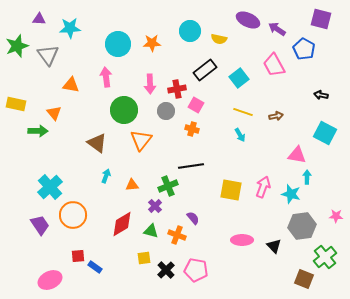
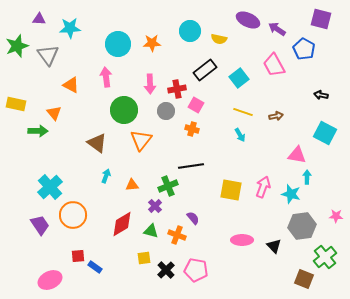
orange triangle at (71, 85): rotated 18 degrees clockwise
